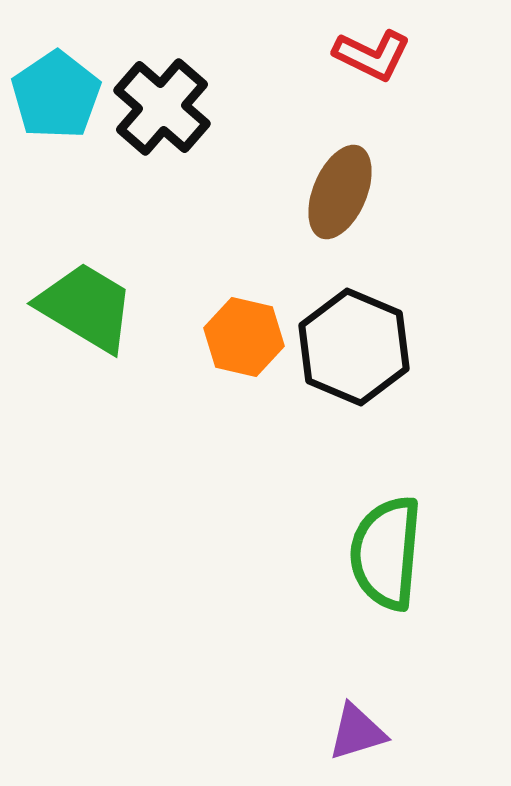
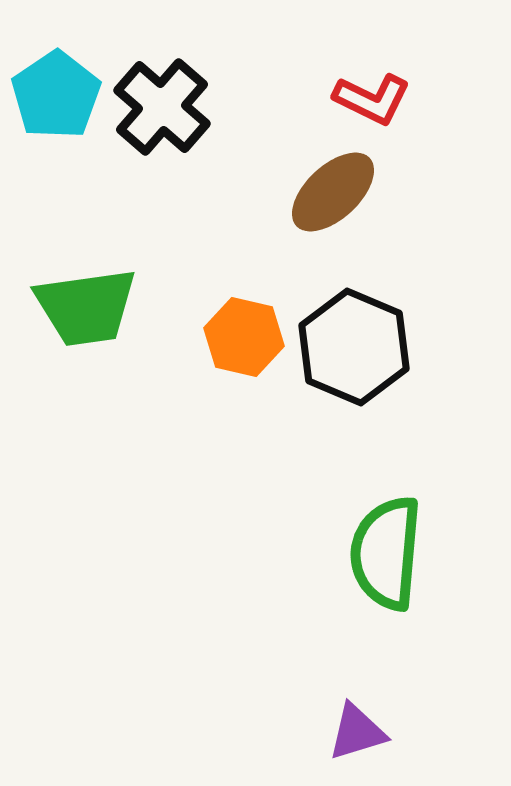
red L-shape: moved 44 px down
brown ellipse: moved 7 px left; rotated 24 degrees clockwise
green trapezoid: rotated 141 degrees clockwise
